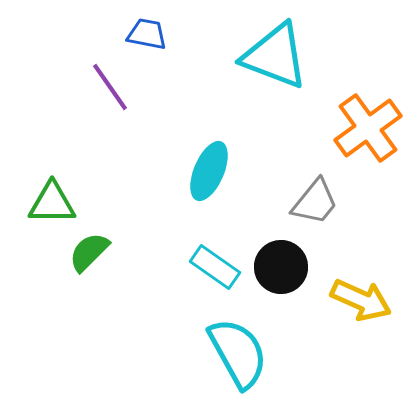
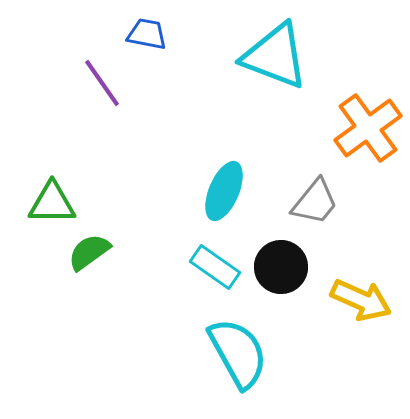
purple line: moved 8 px left, 4 px up
cyan ellipse: moved 15 px right, 20 px down
green semicircle: rotated 9 degrees clockwise
